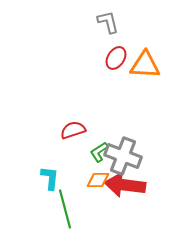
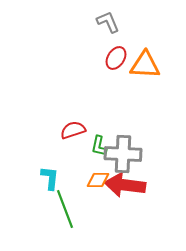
gray L-shape: rotated 10 degrees counterclockwise
green L-shape: moved 6 px up; rotated 45 degrees counterclockwise
gray cross: moved 2 px up; rotated 18 degrees counterclockwise
green line: rotated 6 degrees counterclockwise
